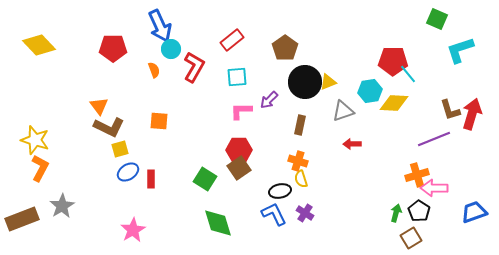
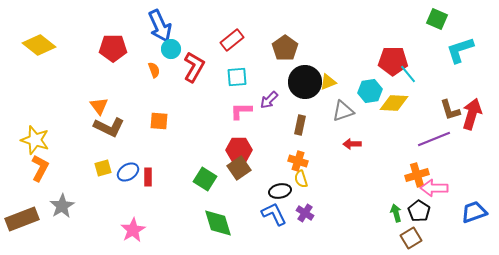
yellow diamond at (39, 45): rotated 8 degrees counterclockwise
yellow square at (120, 149): moved 17 px left, 19 px down
red rectangle at (151, 179): moved 3 px left, 2 px up
green arrow at (396, 213): rotated 30 degrees counterclockwise
